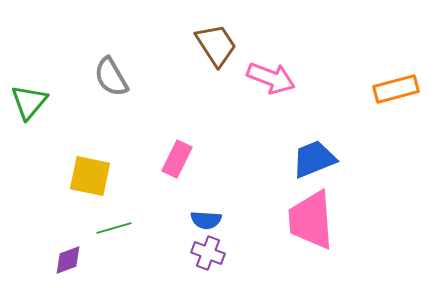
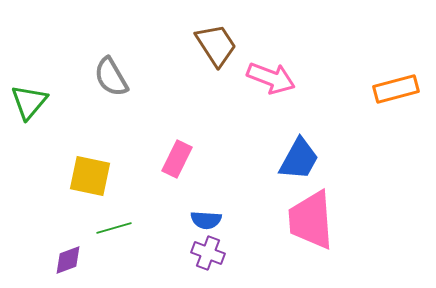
blue trapezoid: moved 15 px left; rotated 141 degrees clockwise
